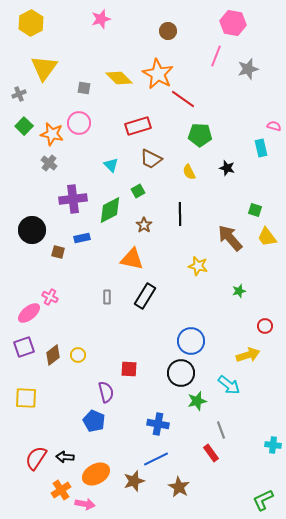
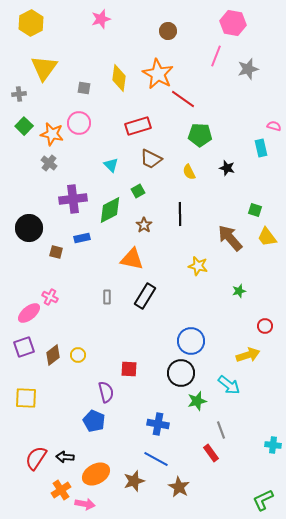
yellow diamond at (119, 78): rotated 52 degrees clockwise
gray cross at (19, 94): rotated 16 degrees clockwise
black circle at (32, 230): moved 3 px left, 2 px up
brown square at (58, 252): moved 2 px left
blue line at (156, 459): rotated 55 degrees clockwise
